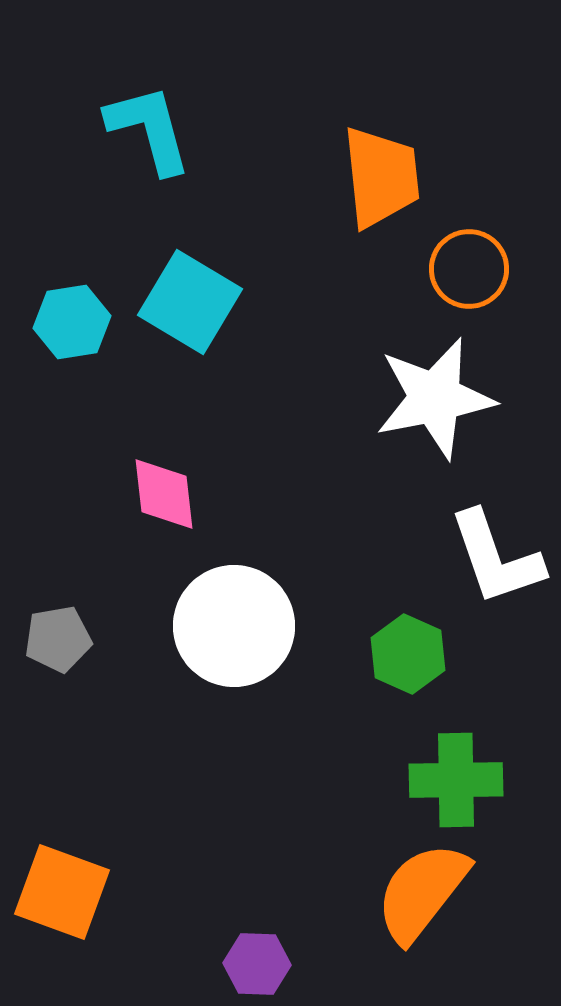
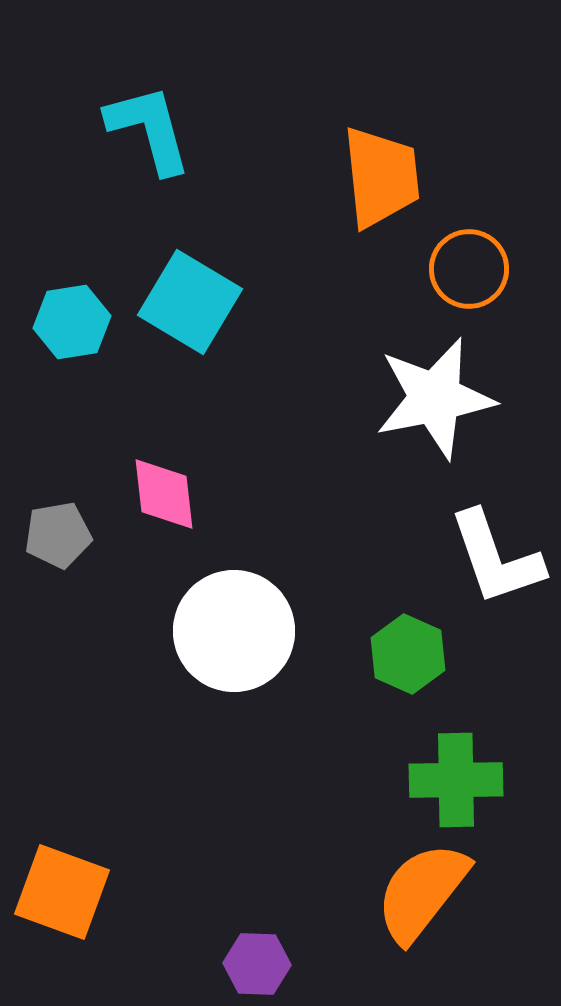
white circle: moved 5 px down
gray pentagon: moved 104 px up
